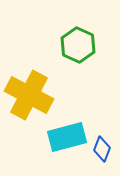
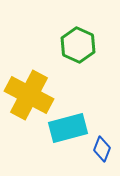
cyan rectangle: moved 1 px right, 9 px up
